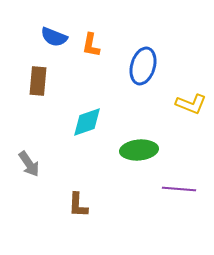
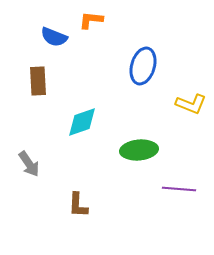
orange L-shape: moved 25 px up; rotated 85 degrees clockwise
brown rectangle: rotated 8 degrees counterclockwise
cyan diamond: moved 5 px left
